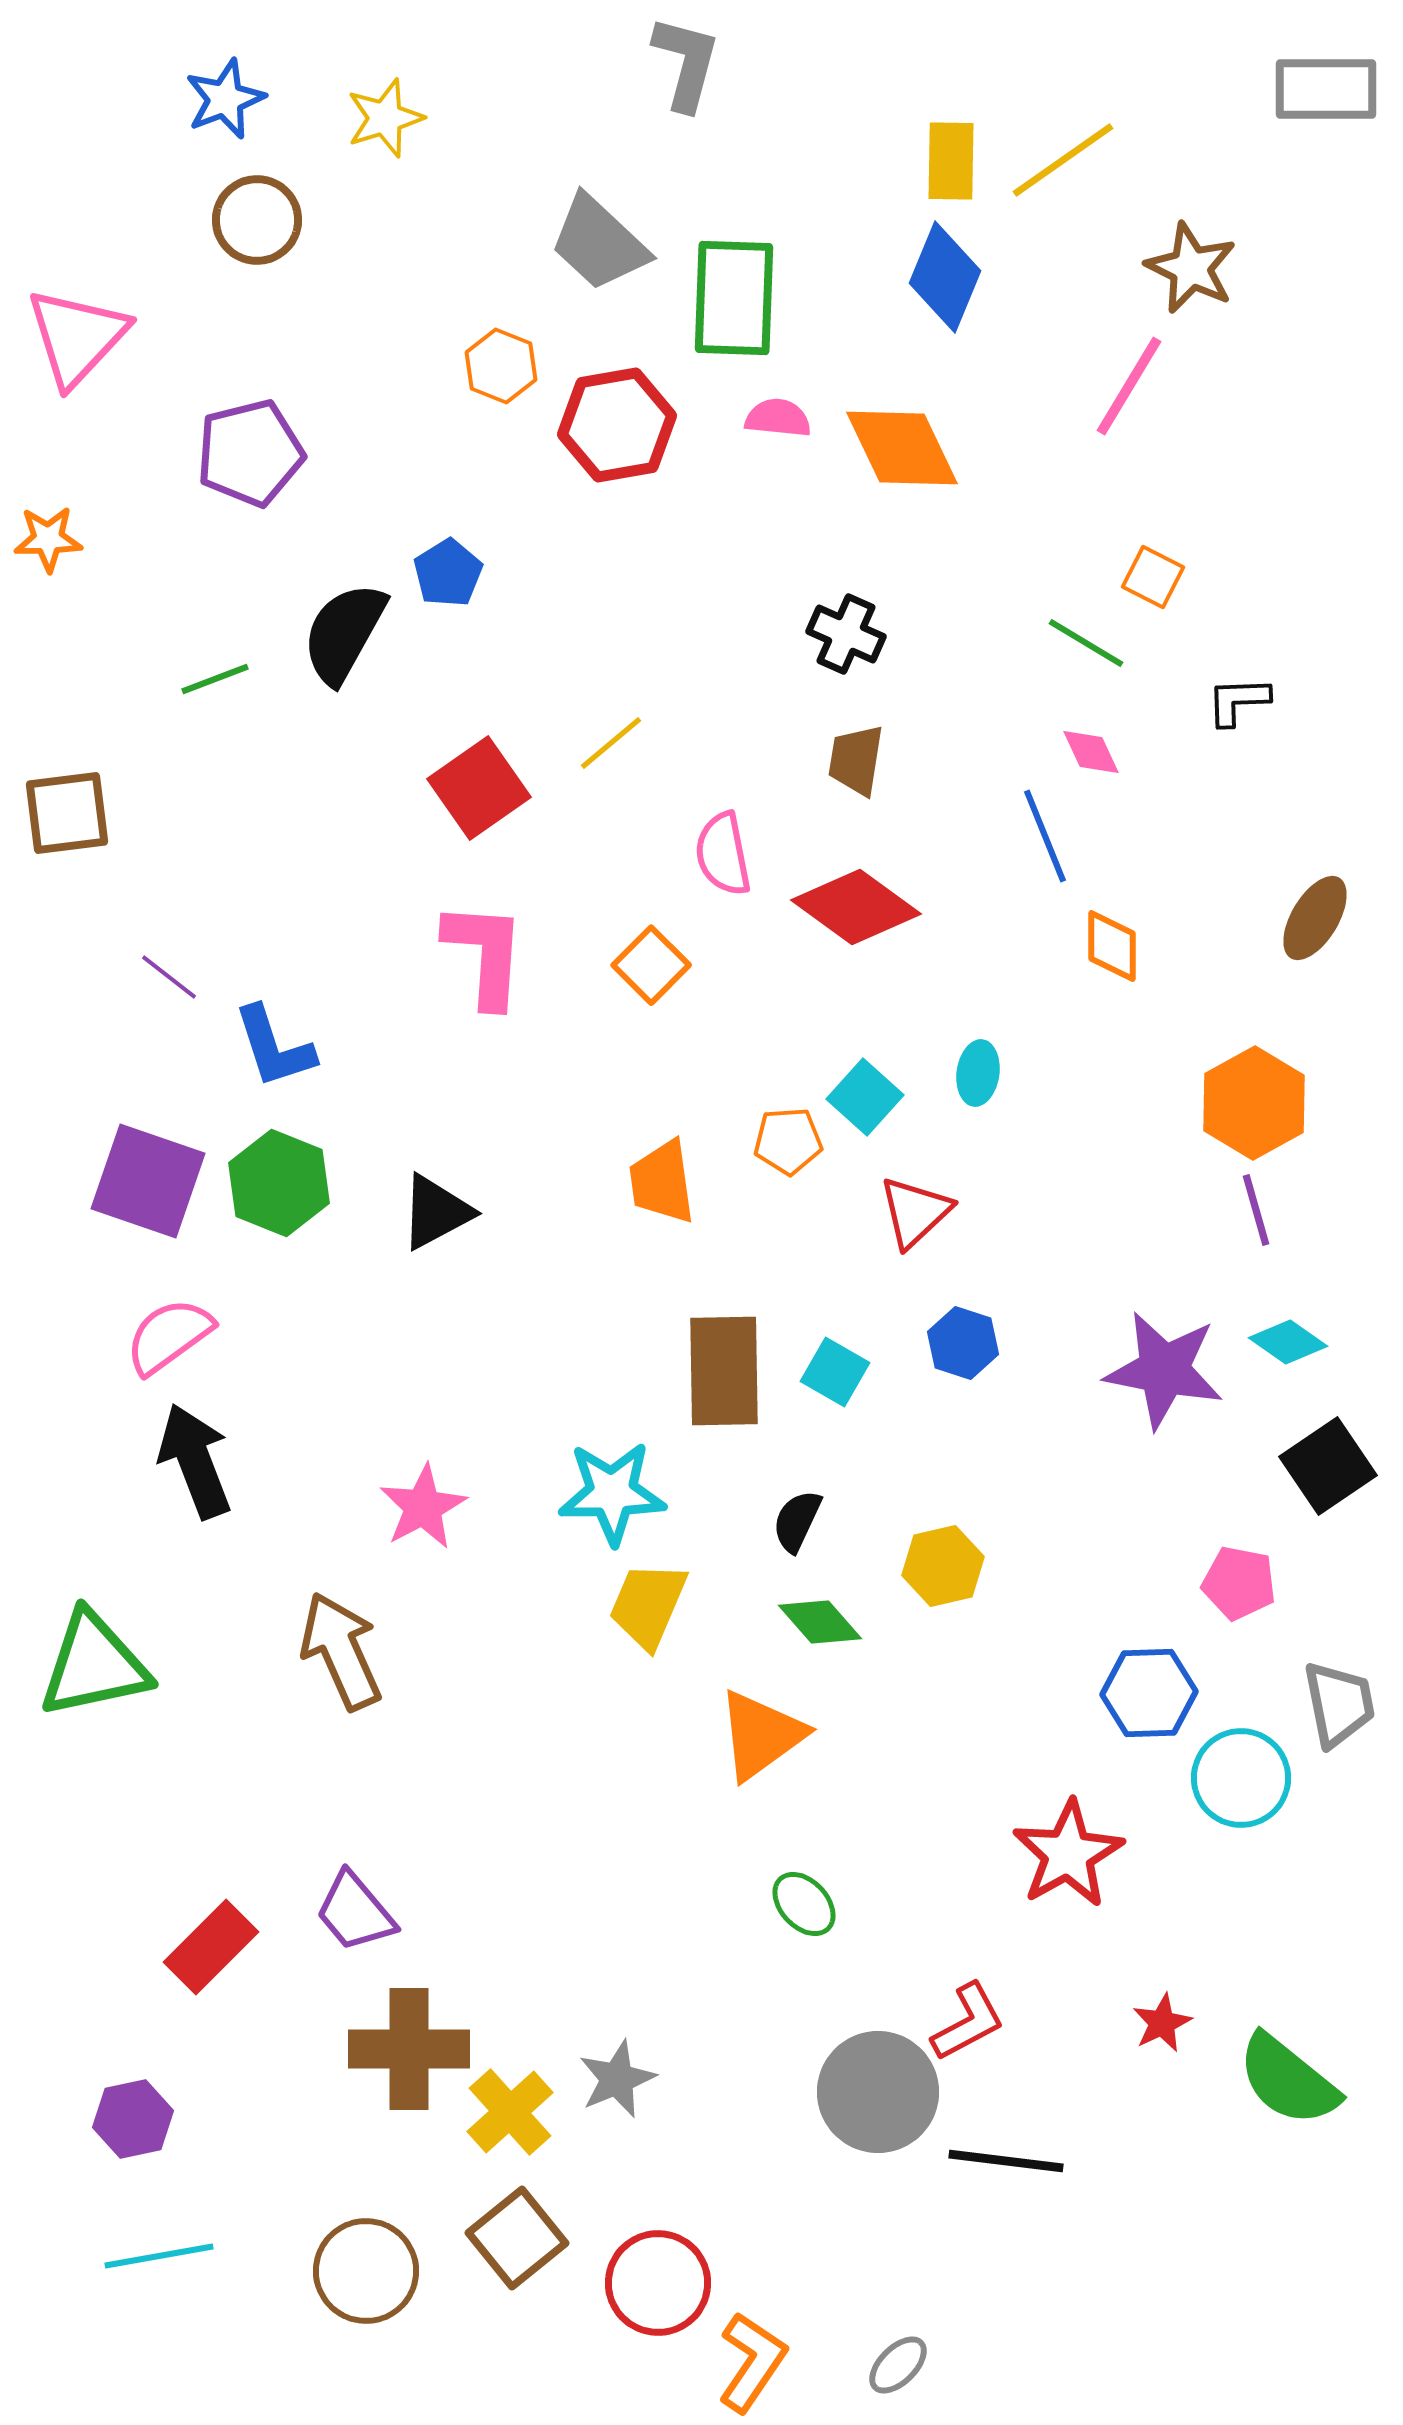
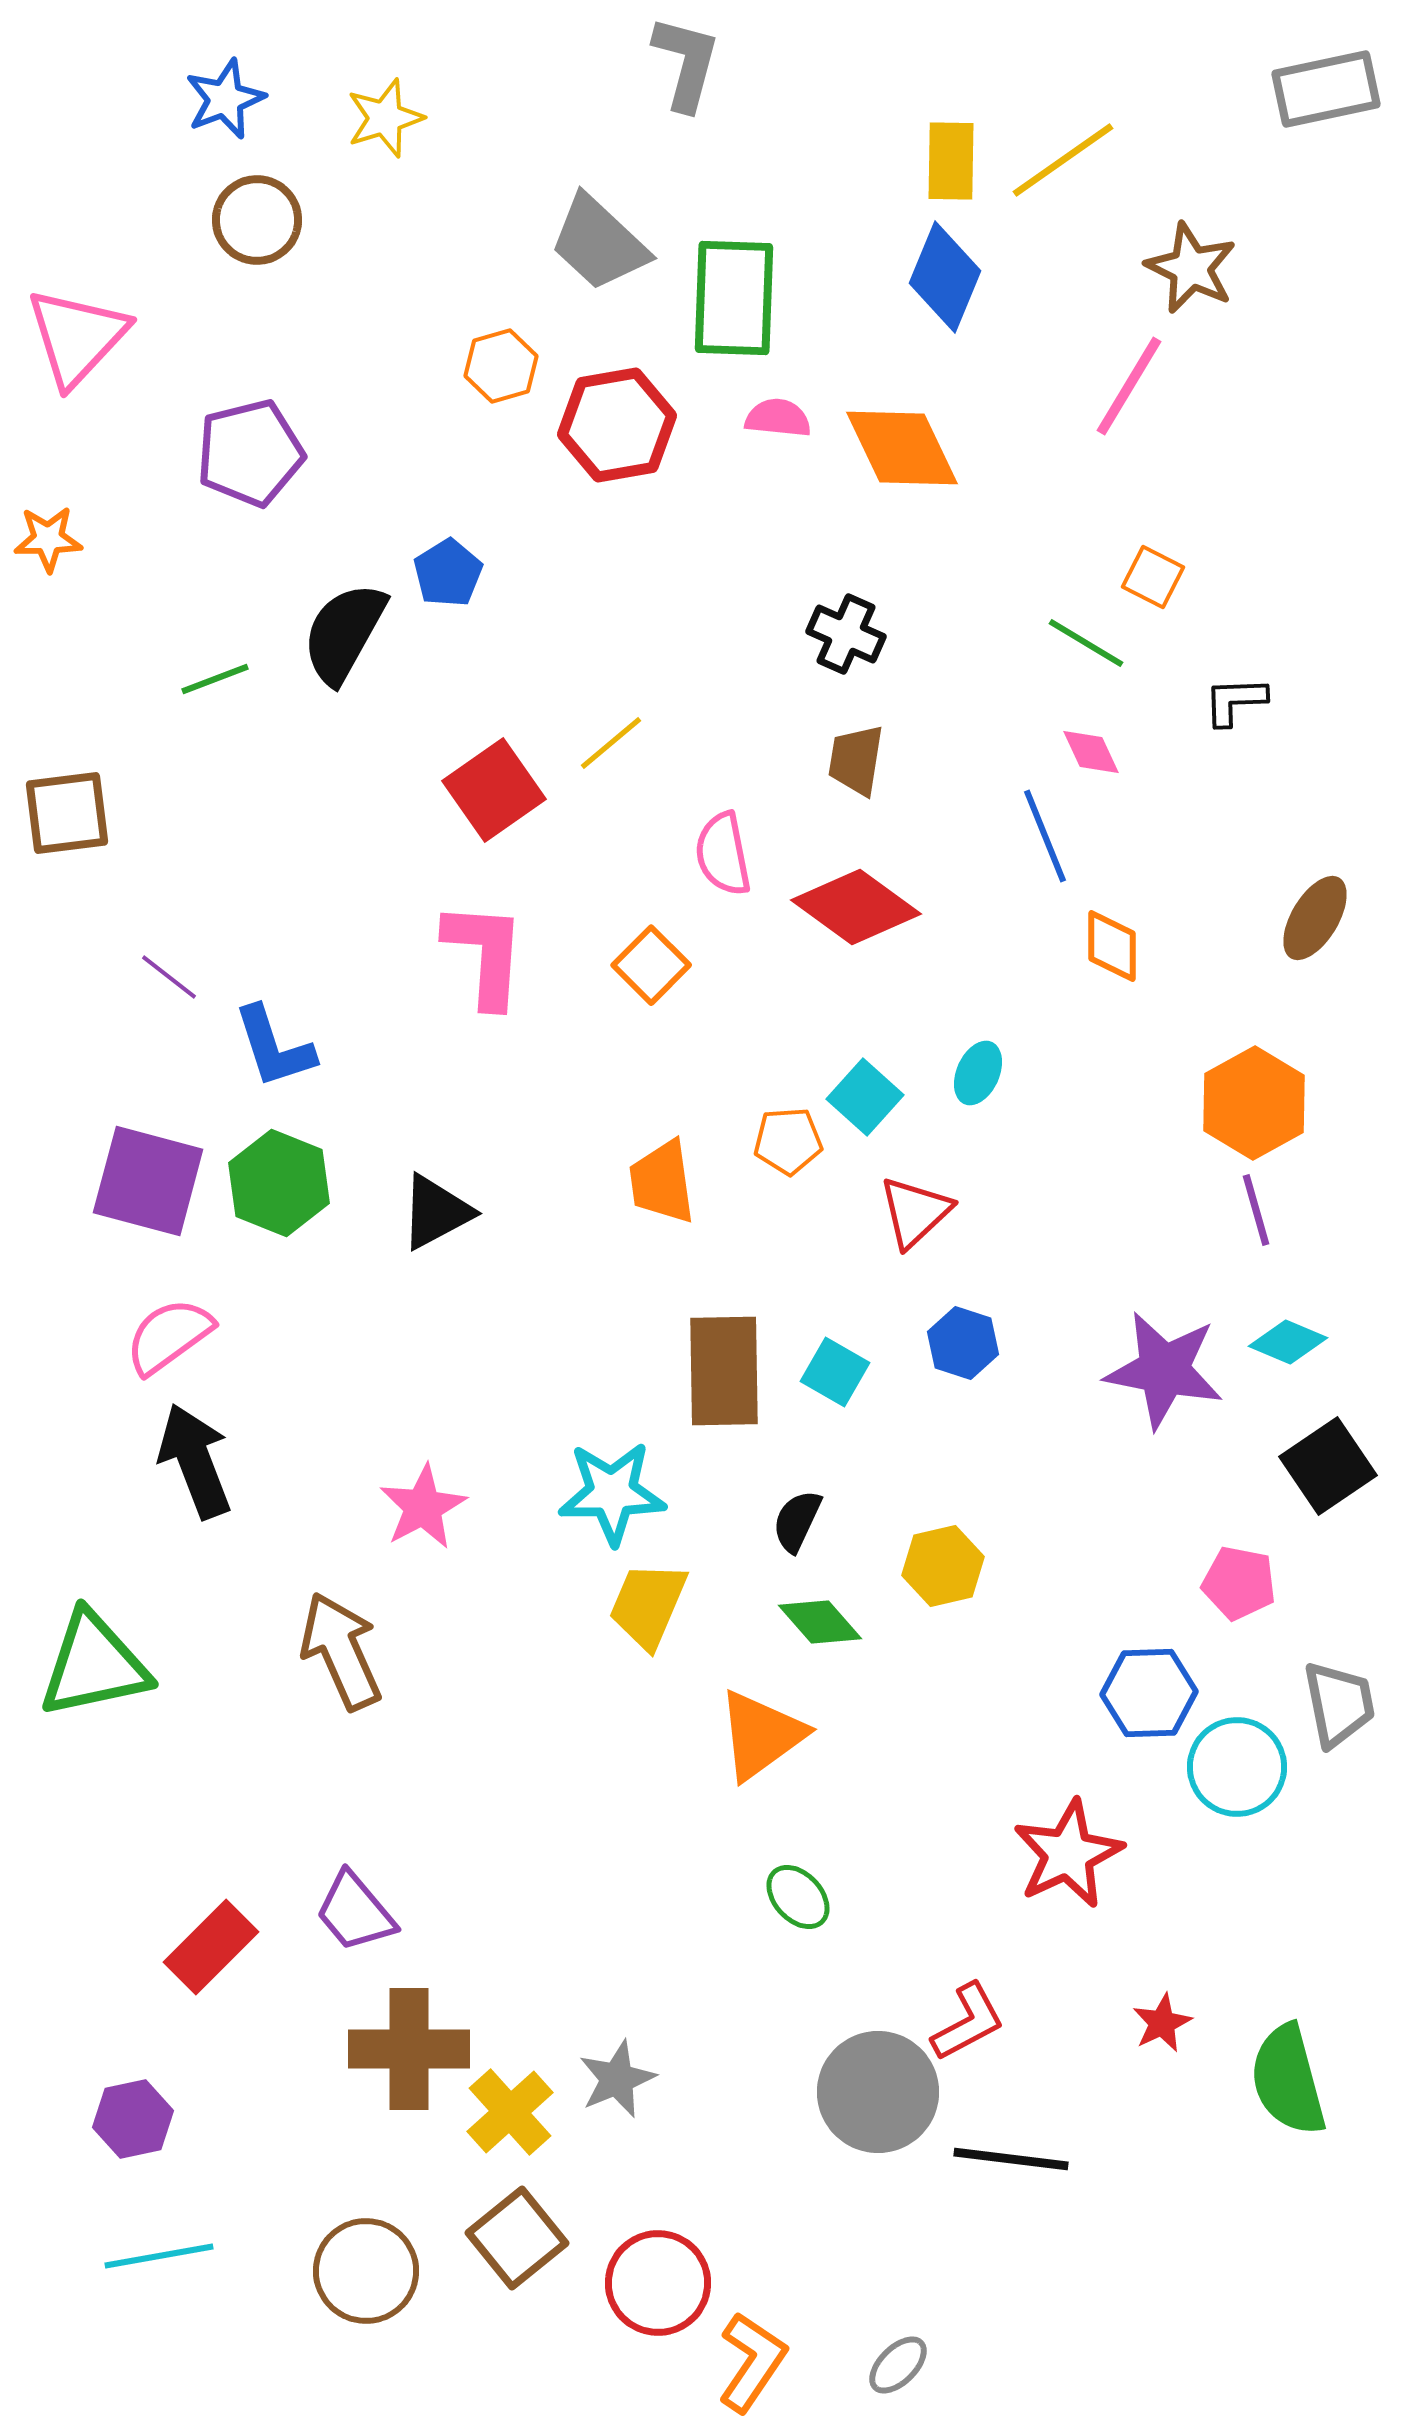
gray rectangle at (1326, 89): rotated 12 degrees counterclockwise
orange hexagon at (501, 366): rotated 22 degrees clockwise
black L-shape at (1238, 701): moved 3 px left
red square at (479, 788): moved 15 px right, 2 px down
cyan ellipse at (978, 1073): rotated 16 degrees clockwise
purple square at (148, 1181): rotated 4 degrees counterclockwise
cyan diamond at (1288, 1342): rotated 12 degrees counterclockwise
cyan circle at (1241, 1778): moved 4 px left, 11 px up
red star at (1068, 1854): rotated 4 degrees clockwise
green ellipse at (804, 1904): moved 6 px left, 7 px up
green semicircle at (1288, 2080): rotated 36 degrees clockwise
black line at (1006, 2161): moved 5 px right, 2 px up
